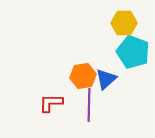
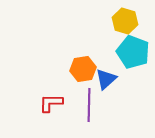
yellow hexagon: moved 1 px right, 2 px up; rotated 15 degrees clockwise
orange hexagon: moved 7 px up
